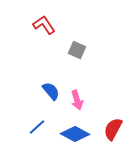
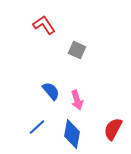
blue diamond: moved 3 px left; rotated 72 degrees clockwise
